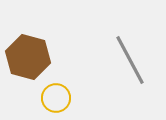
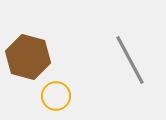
yellow circle: moved 2 px up
